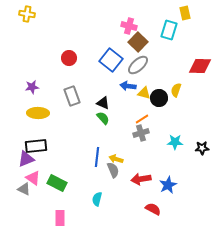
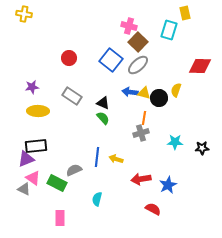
yellow cross: moved 3 px left
blue arrow: moved 2 px right, 6 px down
gray rectangle: rotated 36 degrees counterclockwise
yellow ellipse: moved 2 px up
orange line: moved 2 px right, 1 px up; rotated 48 degrees counterclockwise
gray semicircle: moved 39 px left; rotated 91 degrees counterclockwise
